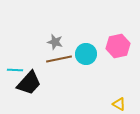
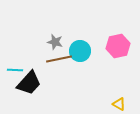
cyan circle: moved 6 px left, 3 px up
